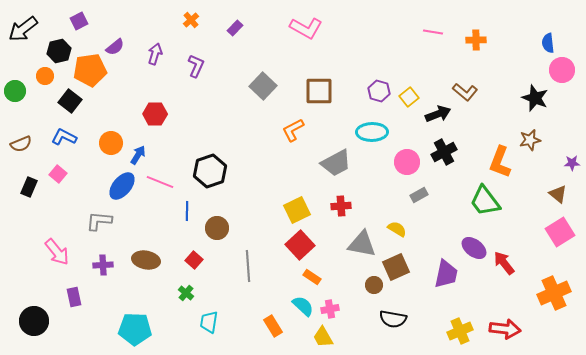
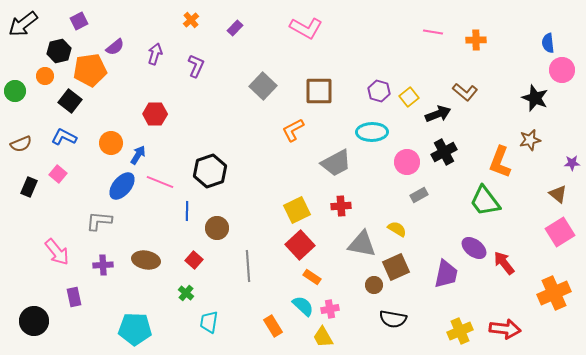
black arrow at (23, 29): moved 5 px up
